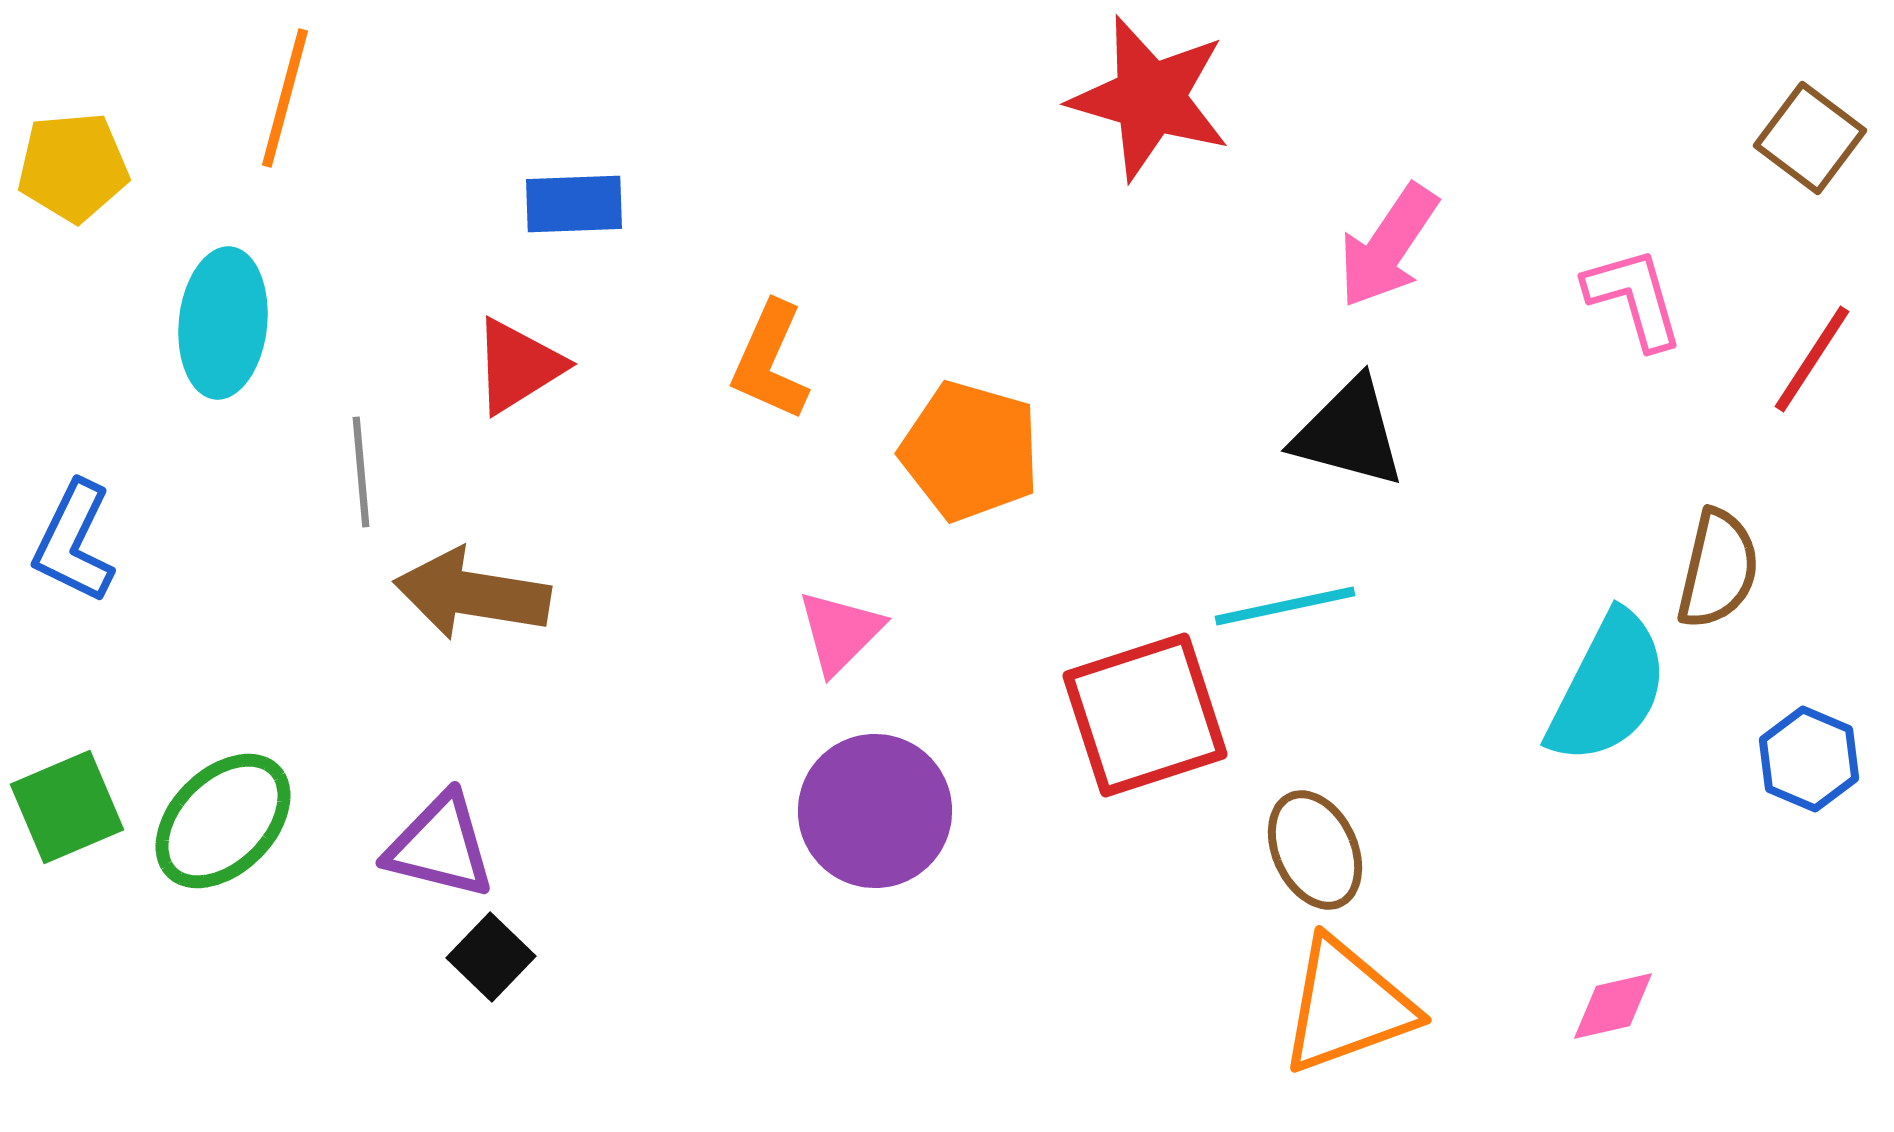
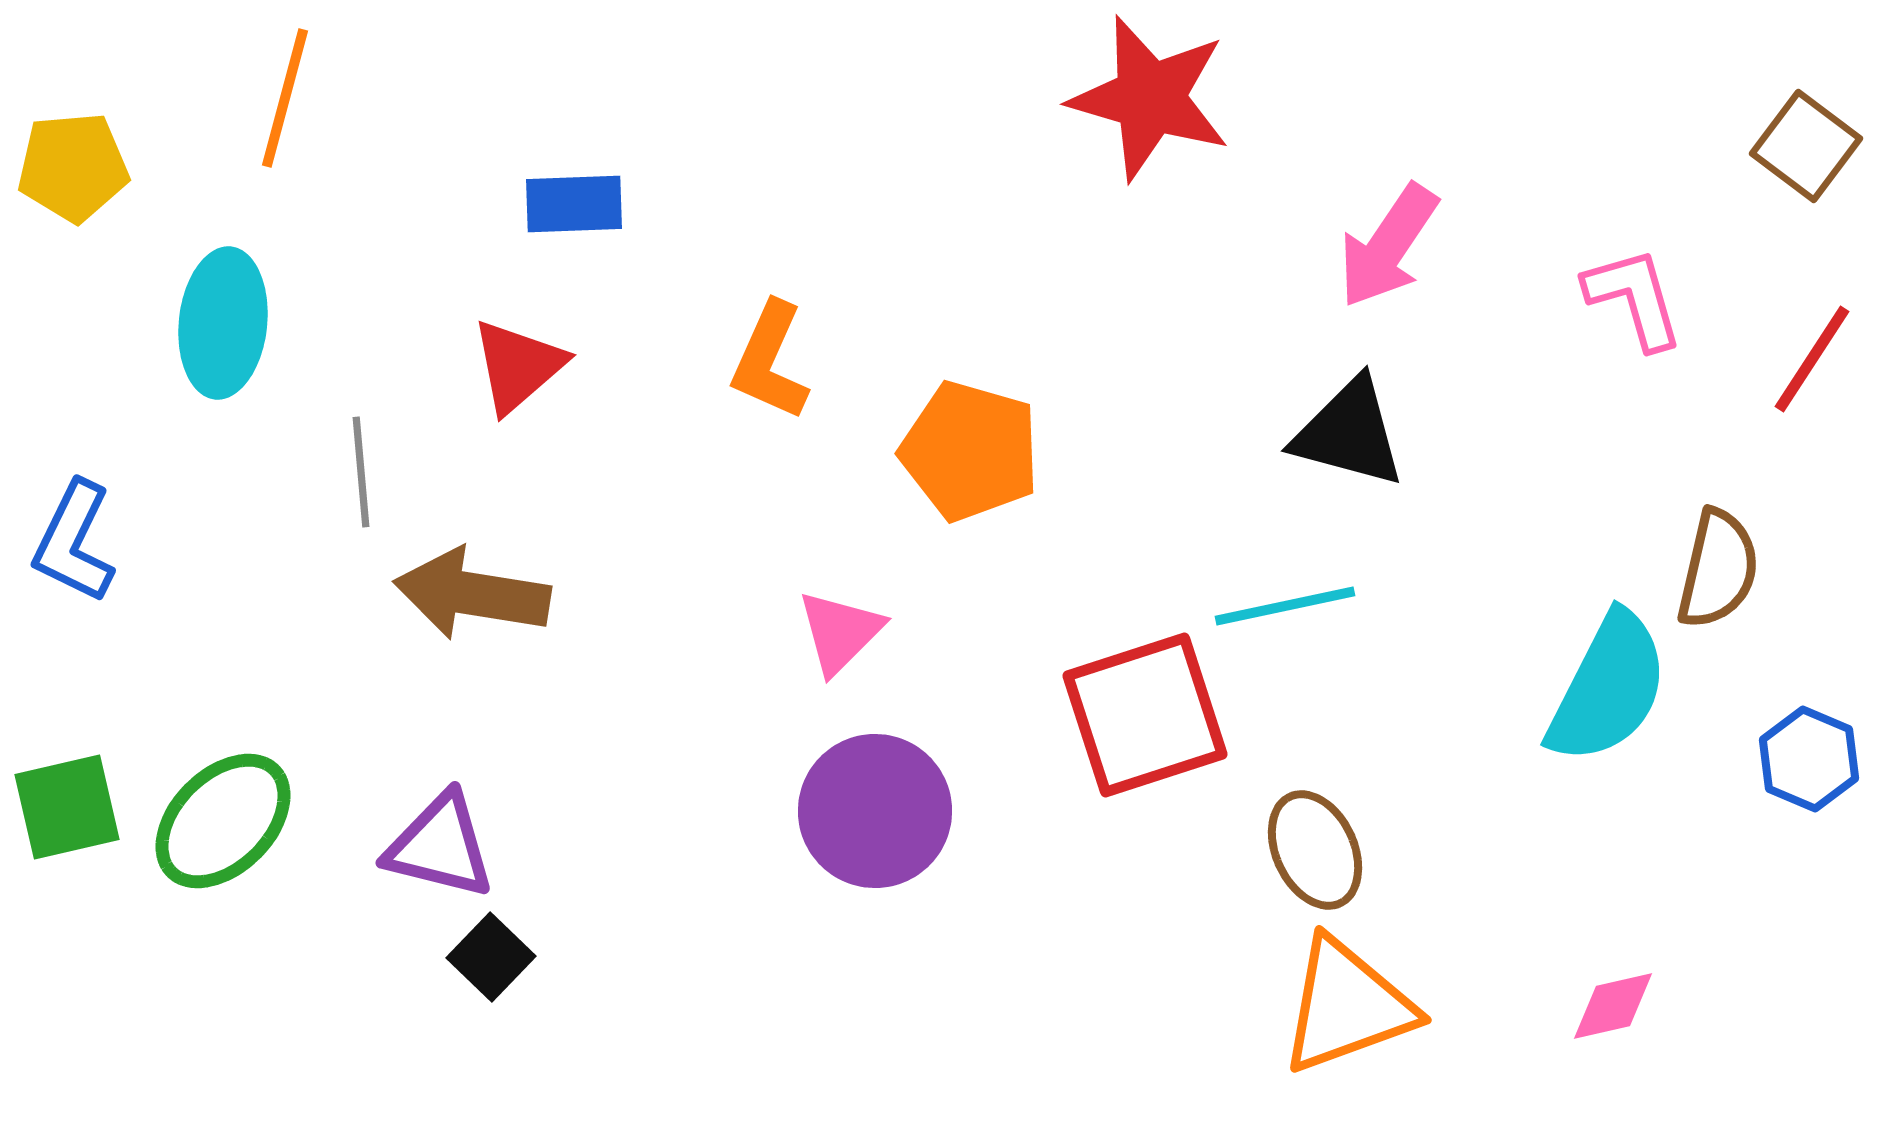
brown square: moved 4 px left, 8 px down
red triangle: rotated 9 degrees counterclockwise
green square: rotated 10 degrees clockwise
